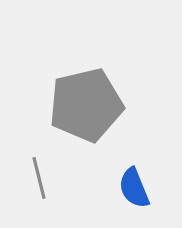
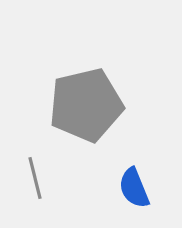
gray line: moved 4 px left
